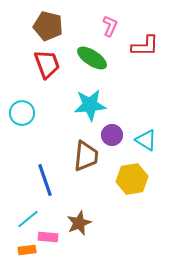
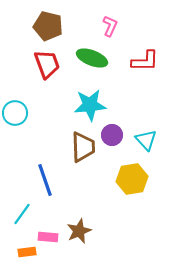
red L-shape: moved 15 px down
green ellipse: rotated 12 degrees counterclockwise
cyan circle: moved 7 px left
cyan triangle: rotated 15 degrees clockwise
brown trapezoid: moved 3 px left, 9 px up; rotated 8 degrees counterclockwise
cyan line: moved 6 px left, 5 px up; rotated 15 degrees counterclockwise
brown star: moved 8 px down
orange rectangle: moved 2 px down
